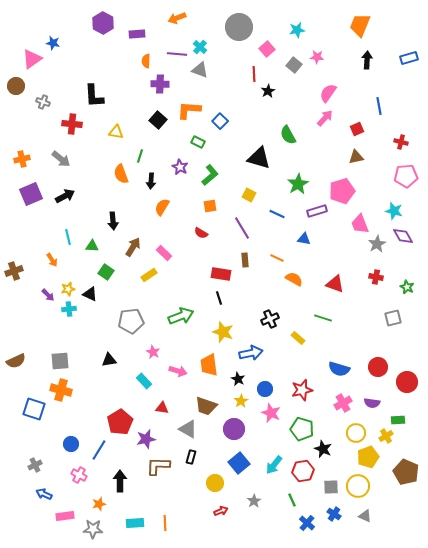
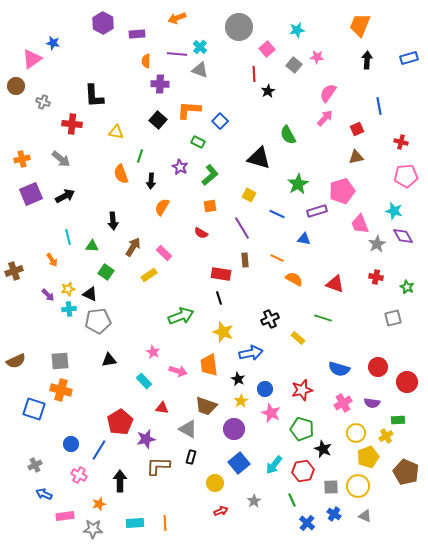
gray pentagon at (131, 321): moved 33 px left
